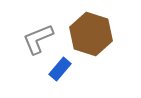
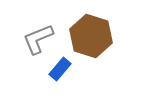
brown hexagon: moved 2 px down
